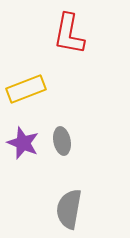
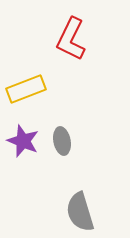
red L-shape: moved 2 px right, 5 px down; rotated 15 degrees clockwise
purple star: moved 2 px up
gray semicircle: moved 11 px right, 3 px down; rotated 27 degrees counterclockwise
